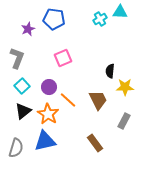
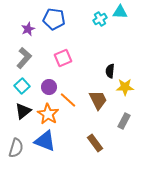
gray L-shape: moved 7 px right; rotated 20 degrees clockwise
blue triangle: rotated 35 degrees clockwise
